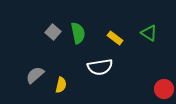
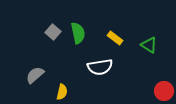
green triangle: moved 12 px down
yellow semicircle: moved 1 px right, 7 px down
red circle: moved 2 px down
